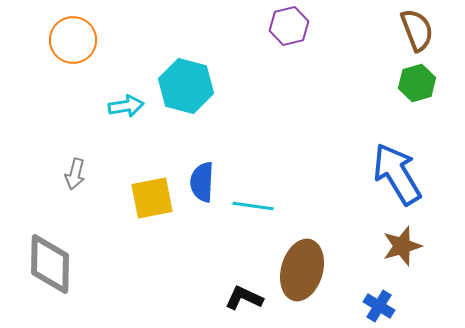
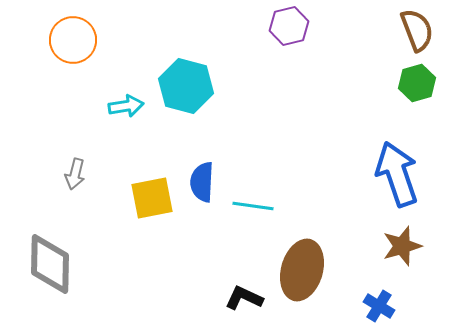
blue arrow: rotated 12 degrees clockwise
